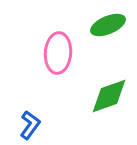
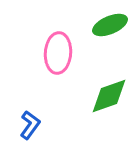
green ellipse: moved 2 px right
